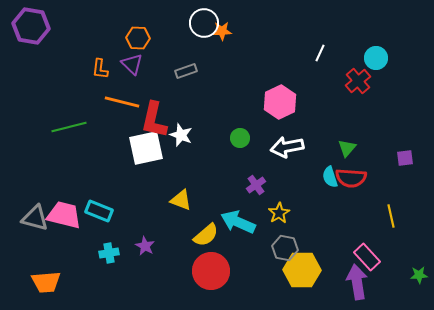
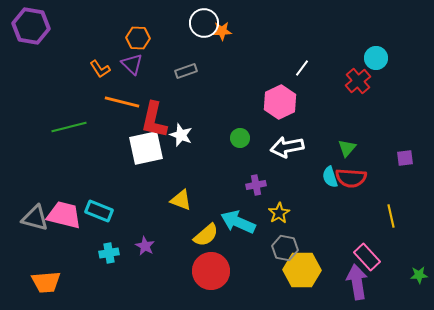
white line: moved 18 px left, 15 px down; rotated 12 degrees clockwise
orange L-shape: rotated 40 degrees counterclockwise
purple cross: rotated 24 degrees clockwise
